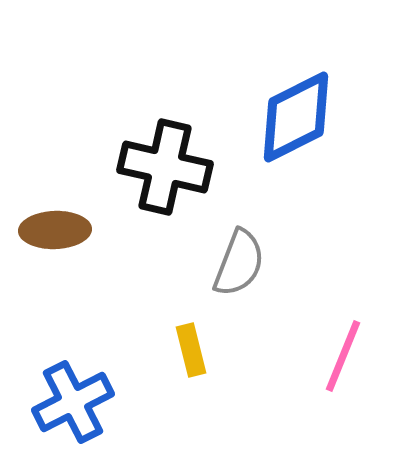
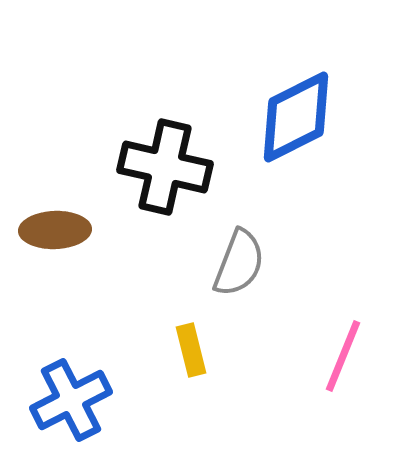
blue cross: moved 2 px left, 2 px up
